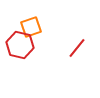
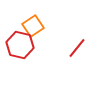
orange square: moved 2 px right, 1 px up; rotated 15 degrees counterclockwise
